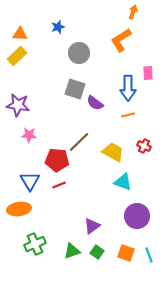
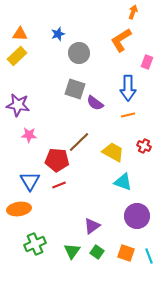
blue star: moved 7 px down
pink rectangle: moved 1 px left, 11 px up; rotated 24 degrees clockwise
green triangle: rotated 36 degrees counterclockwise
cyan line: moved 1 px down
